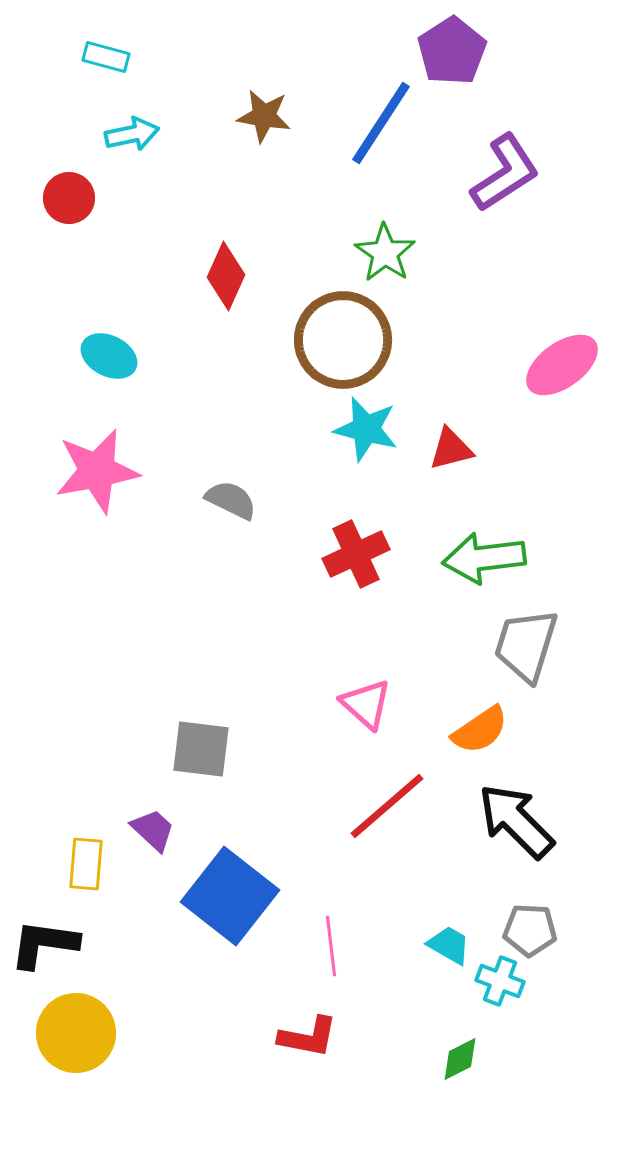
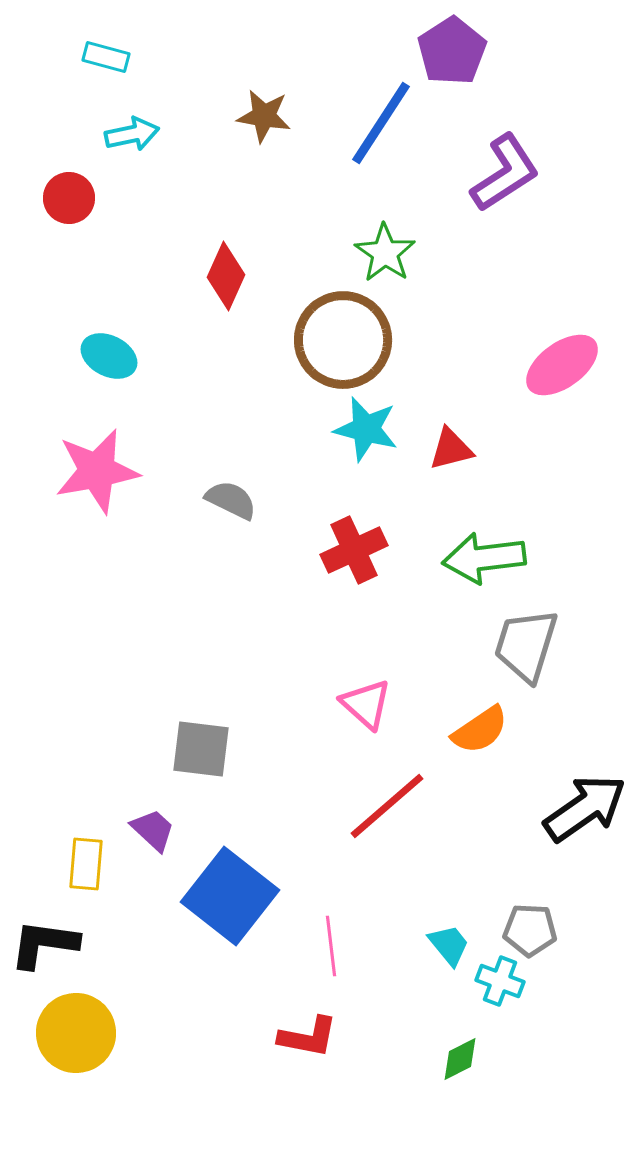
red cross: moved 2 px left, 4 px up
black arrow: moved 69 px right, 13 px up; rotated 100 degrees clockwise
cyan trapezoid: rotated 21 degrees clockwise
